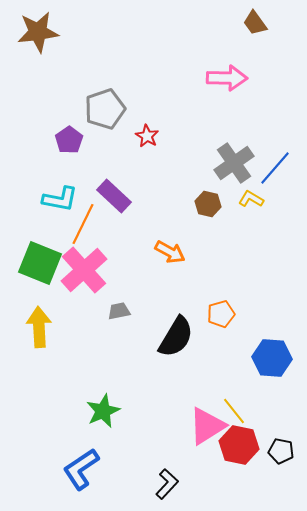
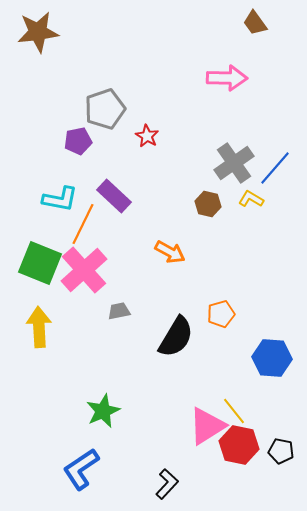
purple pentagon: moved 9 px right, 1 px down; rotated 24 degrees clockwise
